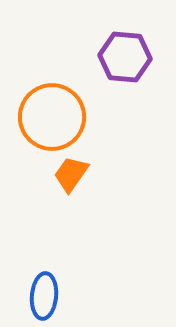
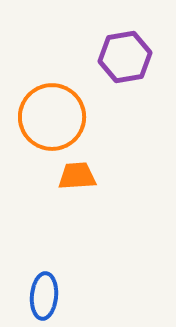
purple hexagon: rotated 15 degrees counterclockwise
orange trapezoid: moved 6 px right, 2 px down; rotated 51 degrees clockwise
